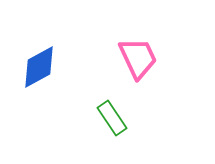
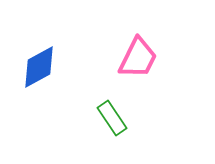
pink trapezoid: rotated 51 degrees clockwise
